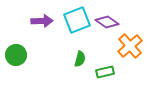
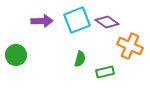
orange cross: rotated 25 degrees counterclockwise
